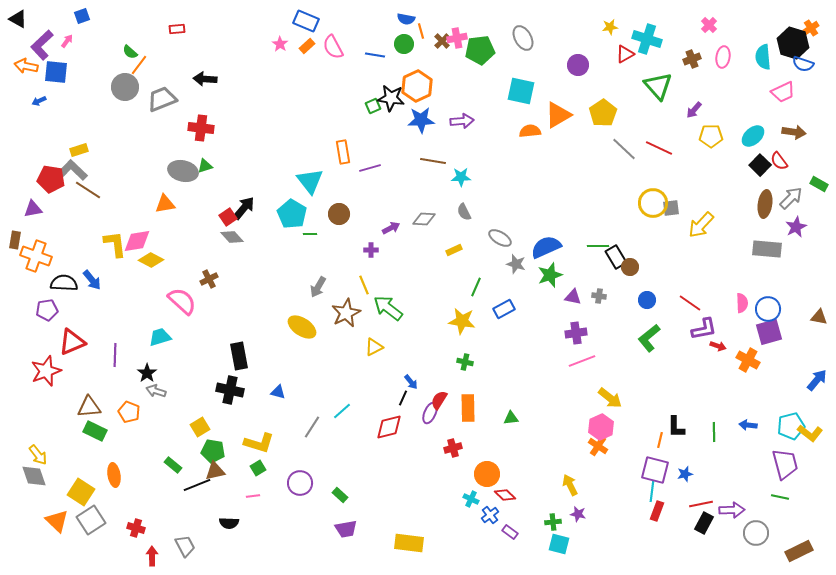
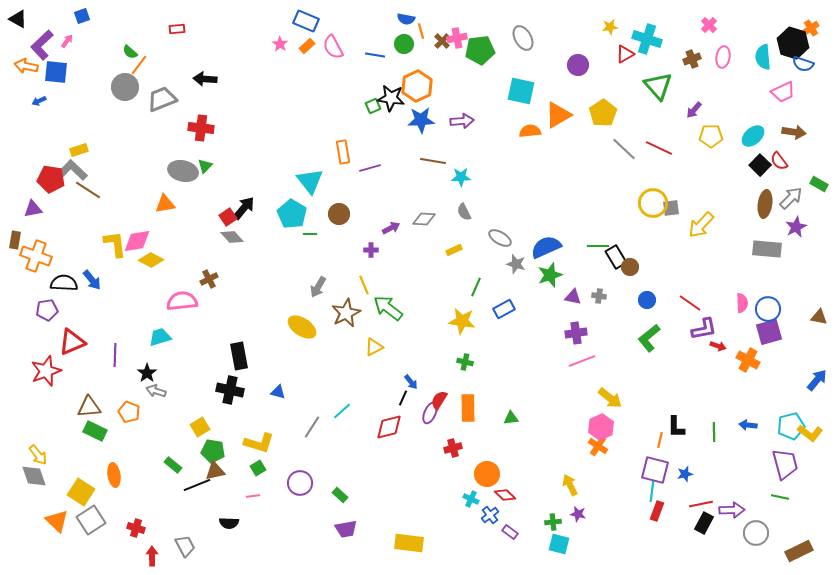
green triangle at (205, 166): rotated 28 degrees counterclockwise
pink semicircle at (182, 301): rotated 48 degrees counterclockwise
